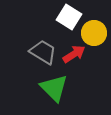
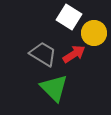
gray trapezoid: moved 2 px down
